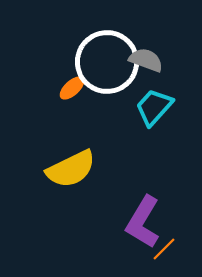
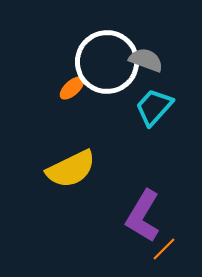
purple L-shape: moved 6 px up
